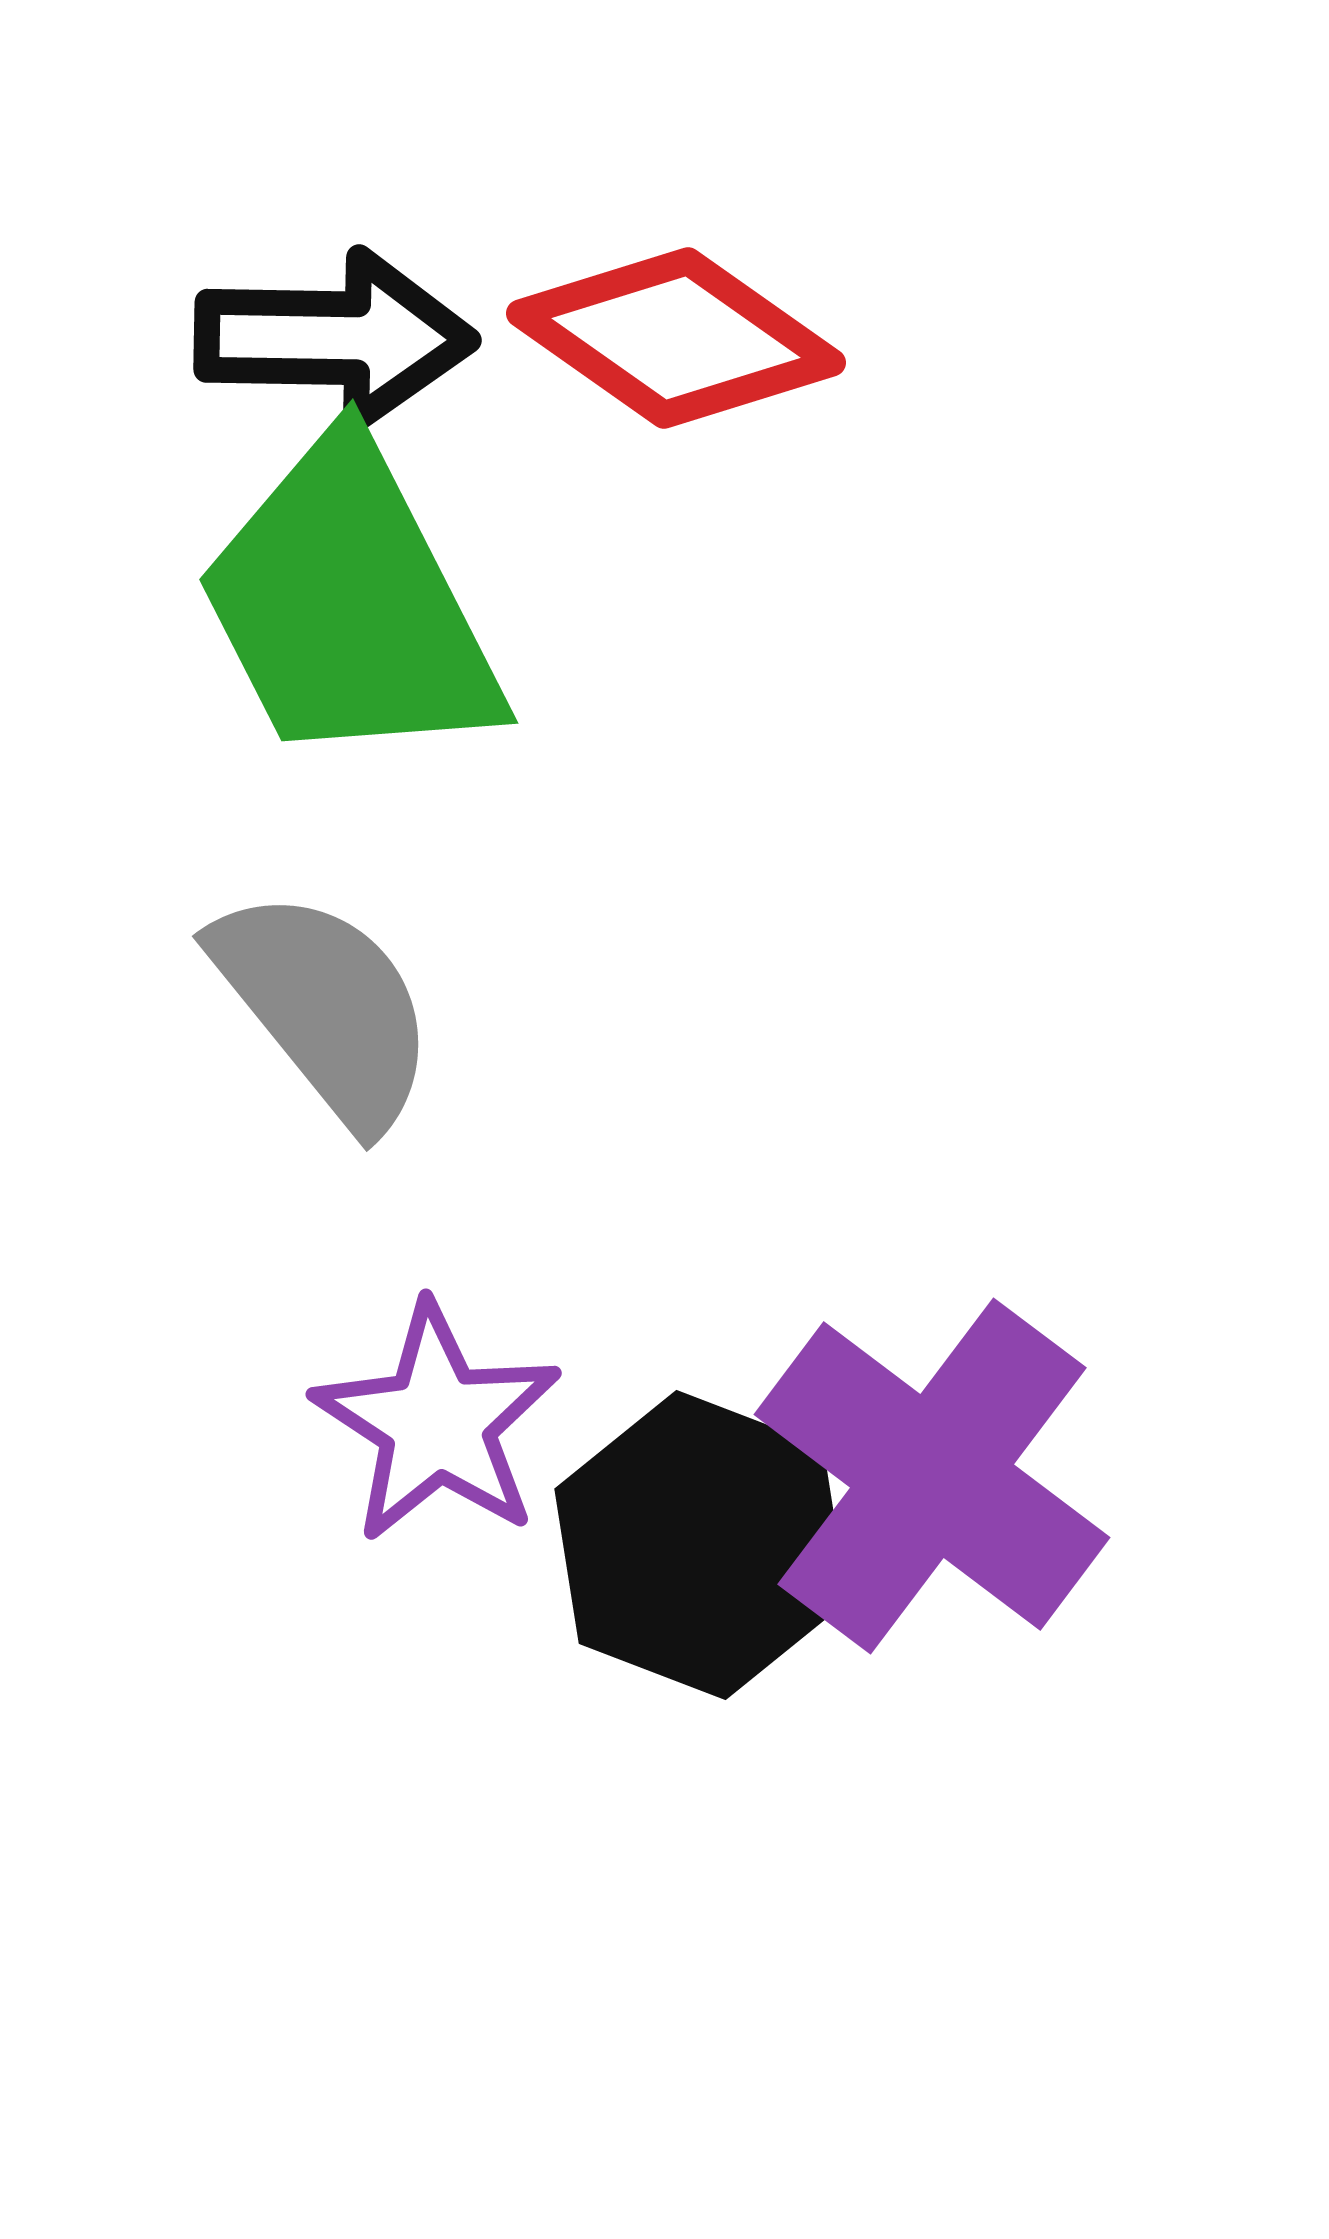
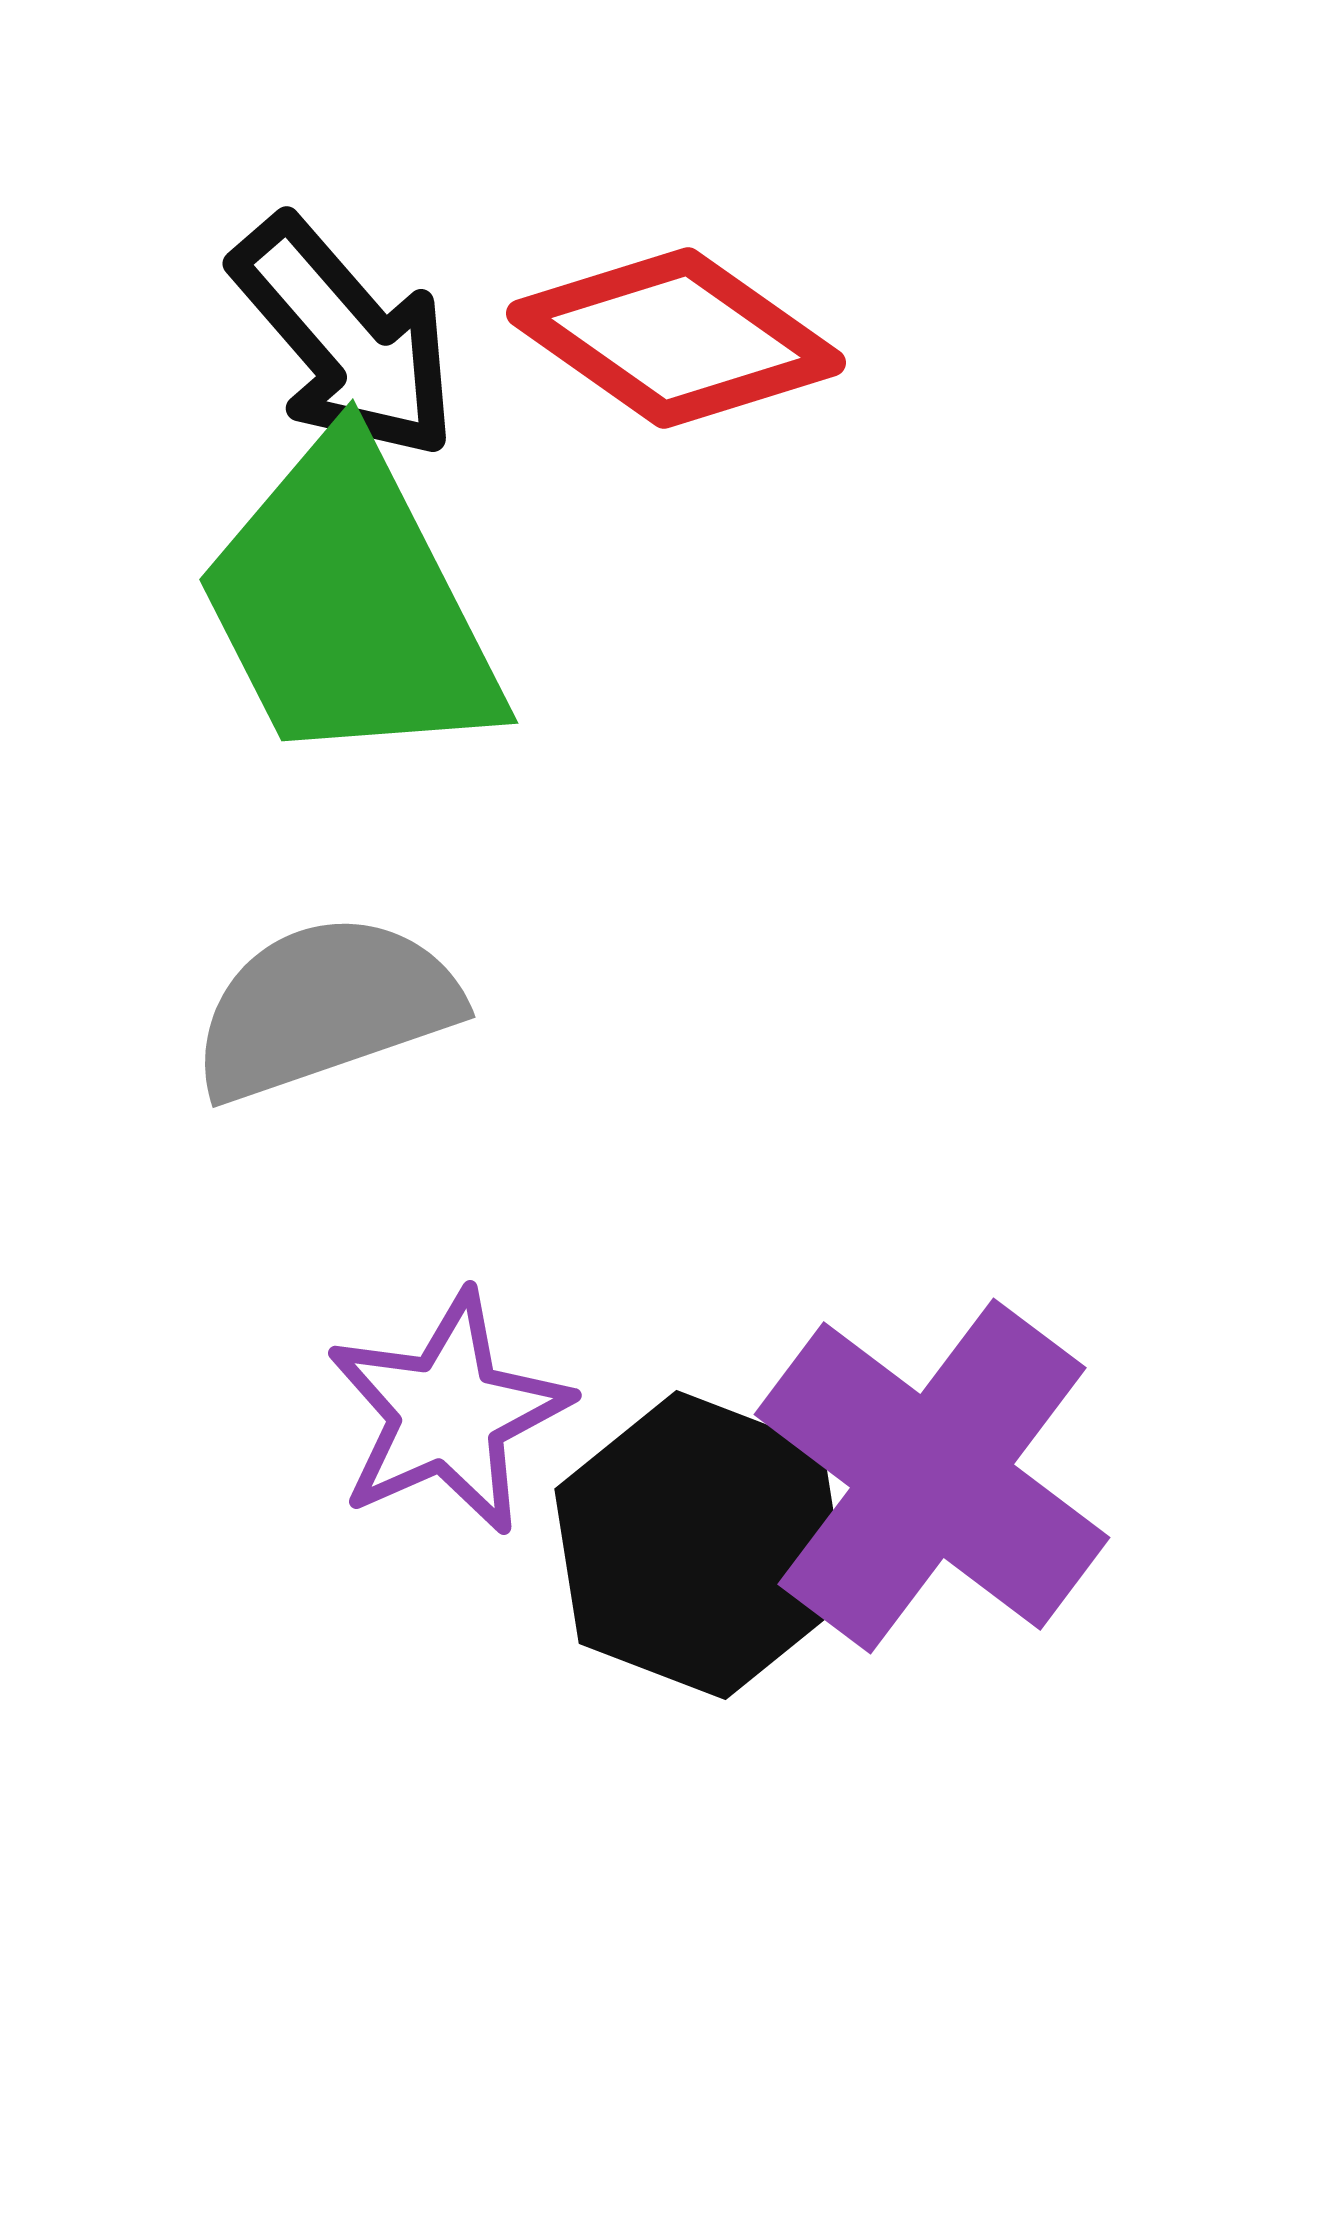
black arrow: moved 10 px right; rotated 48 degrees clockwise
gray semicircle: rotated 70 degrees counterclockwise
purple star: moved 11 px right, 10 px up; rotated 15 degrees clockwise
